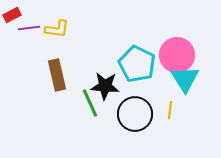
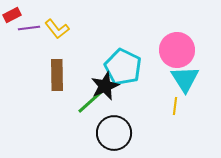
yellow L-shape: rotated 45 degrees clockwise
pink circle: moved 5 px up
cyan pentagon: moved 14 px left, 3 px down
brown rectangle: rotated 12 degrees clockwise
black star: rotated 28 degrees counterclockwise
green line: moved 1 px up; rotated 72 degrees clockwise
yellow line: moved 5 px right, 4 px up
black circle: moved 21 px left, 19 px down
